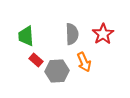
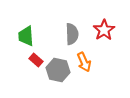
red star: moved 1 px right, 4 px up
gray hexagon: moved 1 px right, 1 px up; rotated 15 degrees clockwise
